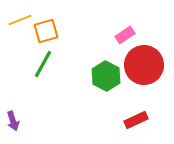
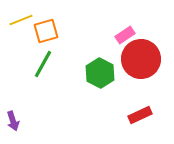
yellow line: moved 1 px right
red circle: moved 3 px left, 6 px up
green hexagon: moved 6 px left, 3 px up
red rectangle: moved 4 px right, 5 px up
